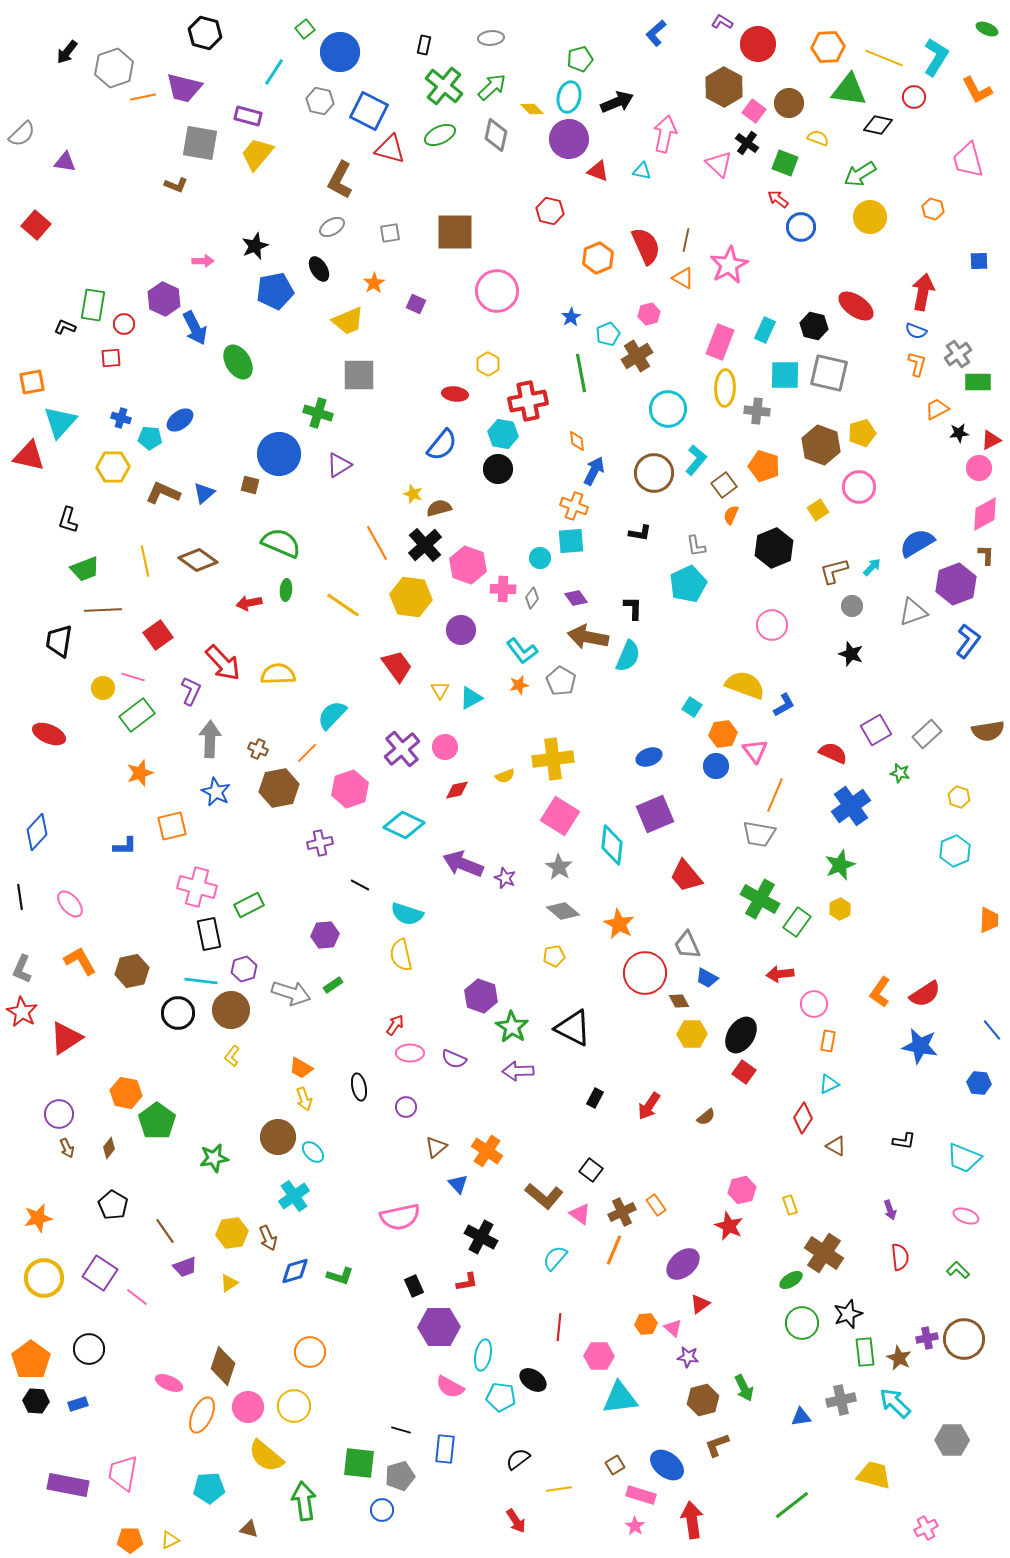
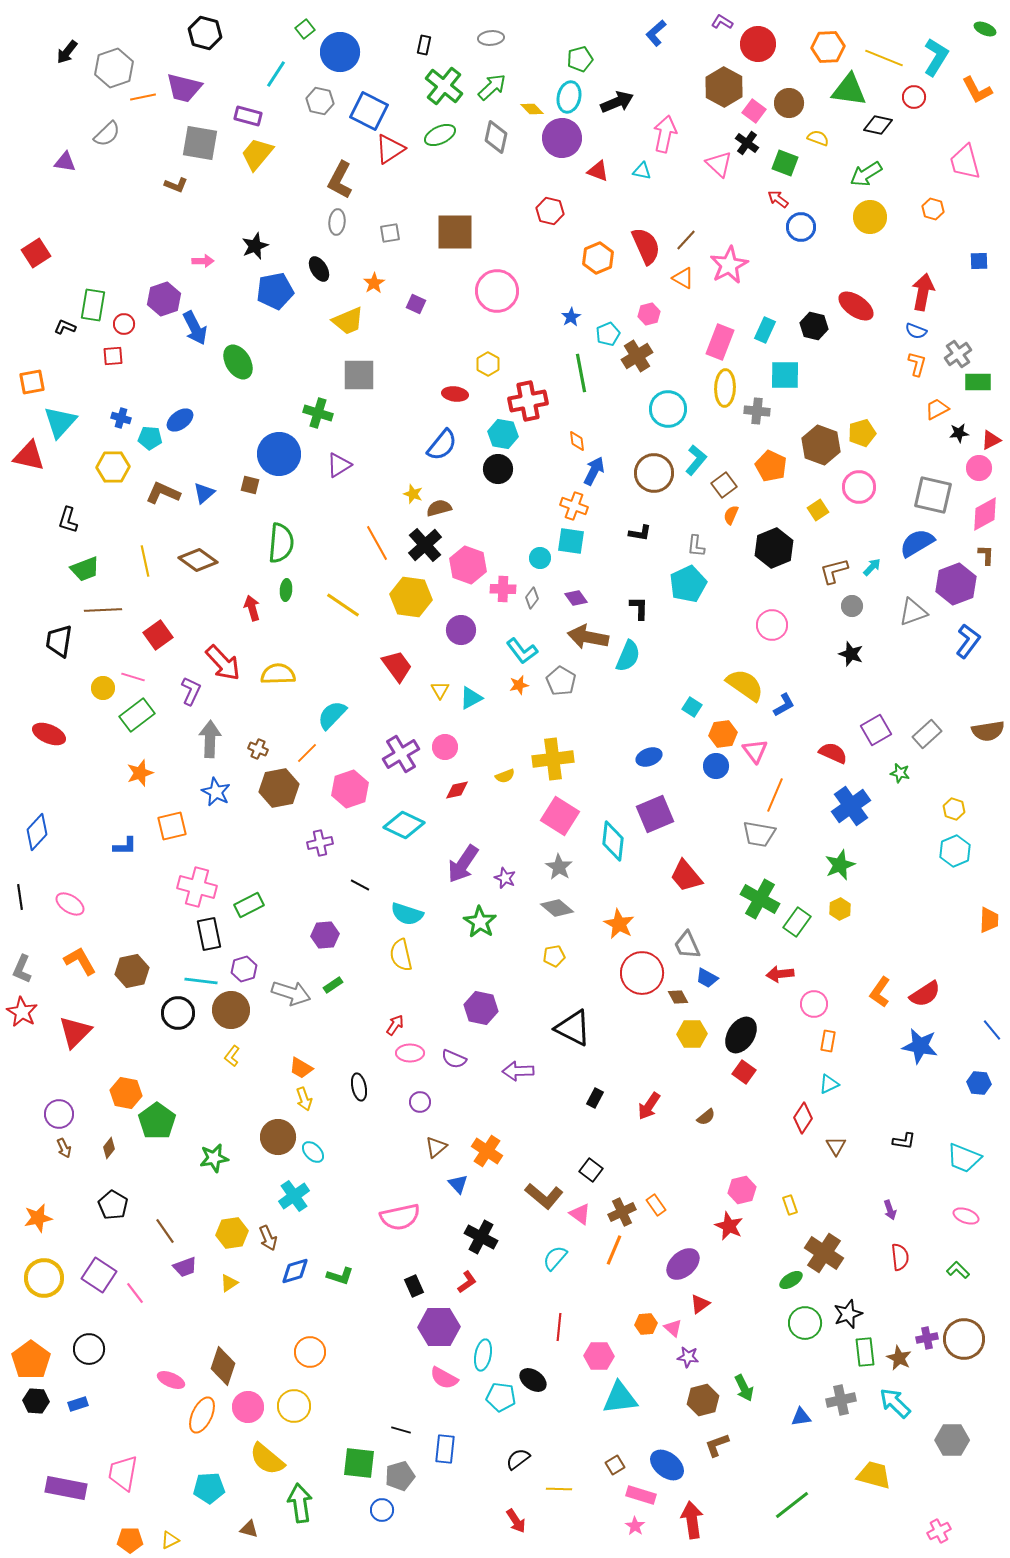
green ellipse at (987, 29): moved 2 px left
cyan line at (274, 72): moved 2 px right, 2 px down
gray semicircle at (22, 134): moved 85 px right
gray diamond at (496, 135): moved 2 px down
purple circle at (569, 139): moved 7 px left, 1 px up
red triangle at (390, 149): rotated 48 degrees counterclockwise
pink trapezoid at (968, 160): moved 3 px left, 2 px down
green arrow at (860, 174): moved 6 px right
red square at (36, 225): moved 28 px down; rotated 16 degrees clockwise
gray ellipse at (332, 227): moved 5 px right, 5 px up; rotated 55 degrees counterclockwise
brown line at (686, 240): rotated 30 degrees clockwise
purple hexagon at (164, 299): rotated 16 degrees clockwise
red square at (111, 358): moved 2 px right, 2 px up
gray square at (829, 373): moved 104 px right, 122 px down
orange pentagon at (764, 466): moved 7 px right; rotated 8 degrees clockwise
cyan square at (571, 541): rotated 12 degrees clockwise
green semicircle at (281, 543): rotated 72 degrees clockwise
gray L-shape at (696, 546): rotated 15 degrees clockwise
red arrow at (249, 603): moved 3 px right, 5 px down; rotated 85 degrees clockwise
black L-shape at (633, 608): moved 6 px right
yellow semicircle at (745, 685): rotated 15 degrees clockwise
purple cross at (402, 749): moved 1 px left, 5 px down; rotated 9 degrees clockwise
yellow hexagon at (959, 797): moved 5 px left, 12 px down
cyan diamond at (612, 845): moved 1 px right, 4 px up
purple arrow at (463, 864): rotated 78 degrees counterclockwise
pink ellipse at (70, 904): rotated 16 degrees counterclockwise
gray diamond at (563, 911): moved 6 px left, 3 px up
red circle at (645, 973): moved 3 px left
purple hexagon at (481, 996): moved 12 px down; rotated 8 degrees counterclockwise
brown diamond at (679, 1001): moved 1 px left, 4 px up
green star at (512, 1027): moved 32 px left, 105 px up
red triangle at (66, 1038): moved 9 px right, 6 px up; rotated 12 degrees counterclockwise
purple circle at (406, 1107): moved 14 px right, 5 px up
brown triangle at (836, 1146): rotated 30 degrees clockwise
brown arrow at (67, 1148): moved 3 px left
purple square at (100, 1273): moved 1 px left, 2 px down
red L-shape at (467, 1282): rotated 25 degrees counterclockwise
pink line at (137, 1297): moved 2 px left, 4 px up; rotated 15 degrees clockwise
green circle at (802, 1323): moved 3 px right
pink ellipse at (169, 1383): moved 2 px right, 3 px up
pink semicircle at (450, 1387): moved 6 px left, 9 px up
yellow semicircle at (266, 1456): moved 1 px right, 3 px down
purple rectangle at (68, 1485): moved 2 px left, 3 px down
yellow line at (559, 1489): rotated 10 degrees clockwise
green arrow at (304, 1501): moved 4 px left, 2 px down
pink cross at (926, 1528): moved 13 px right, 3 px down
